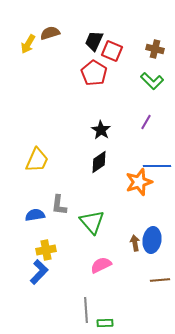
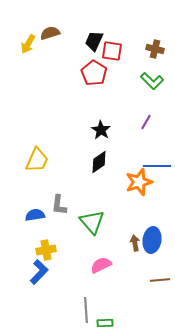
red square: rotated 15 degrees counterclockwise
